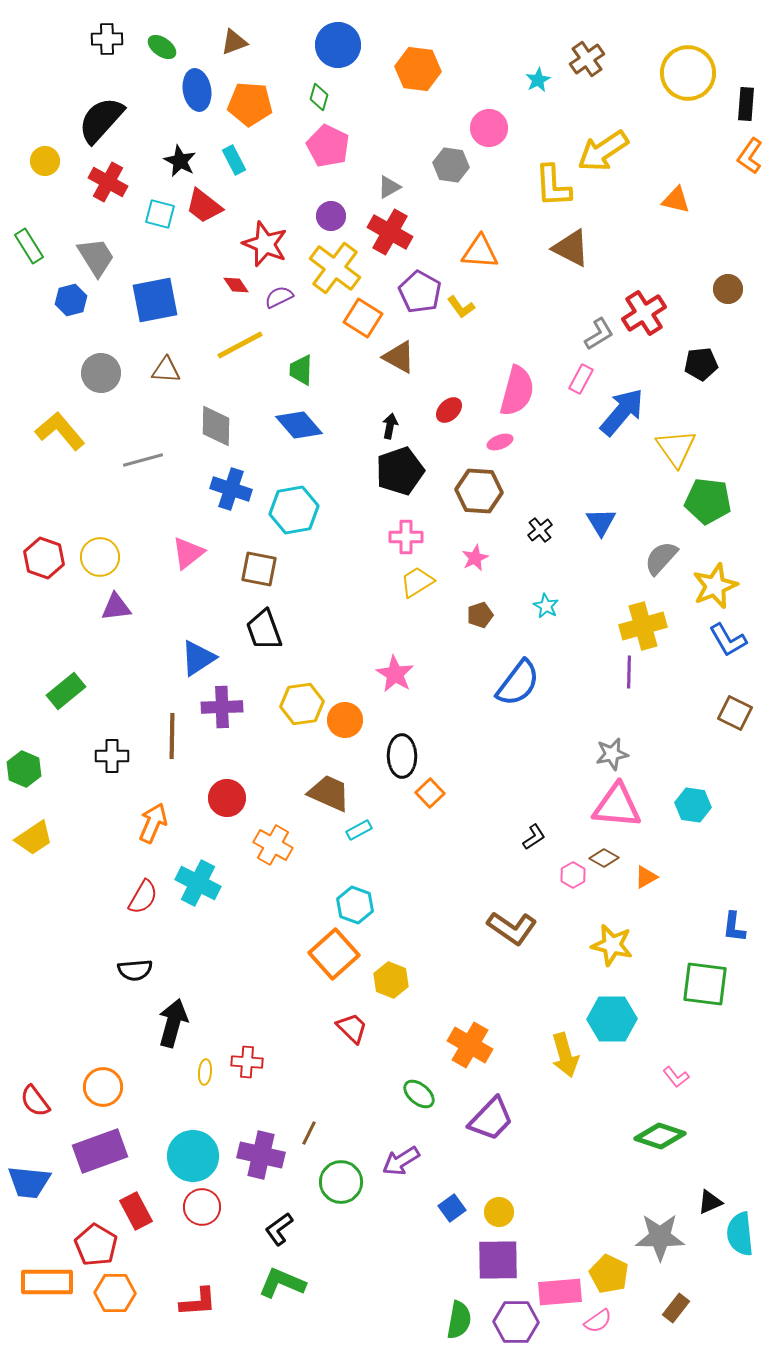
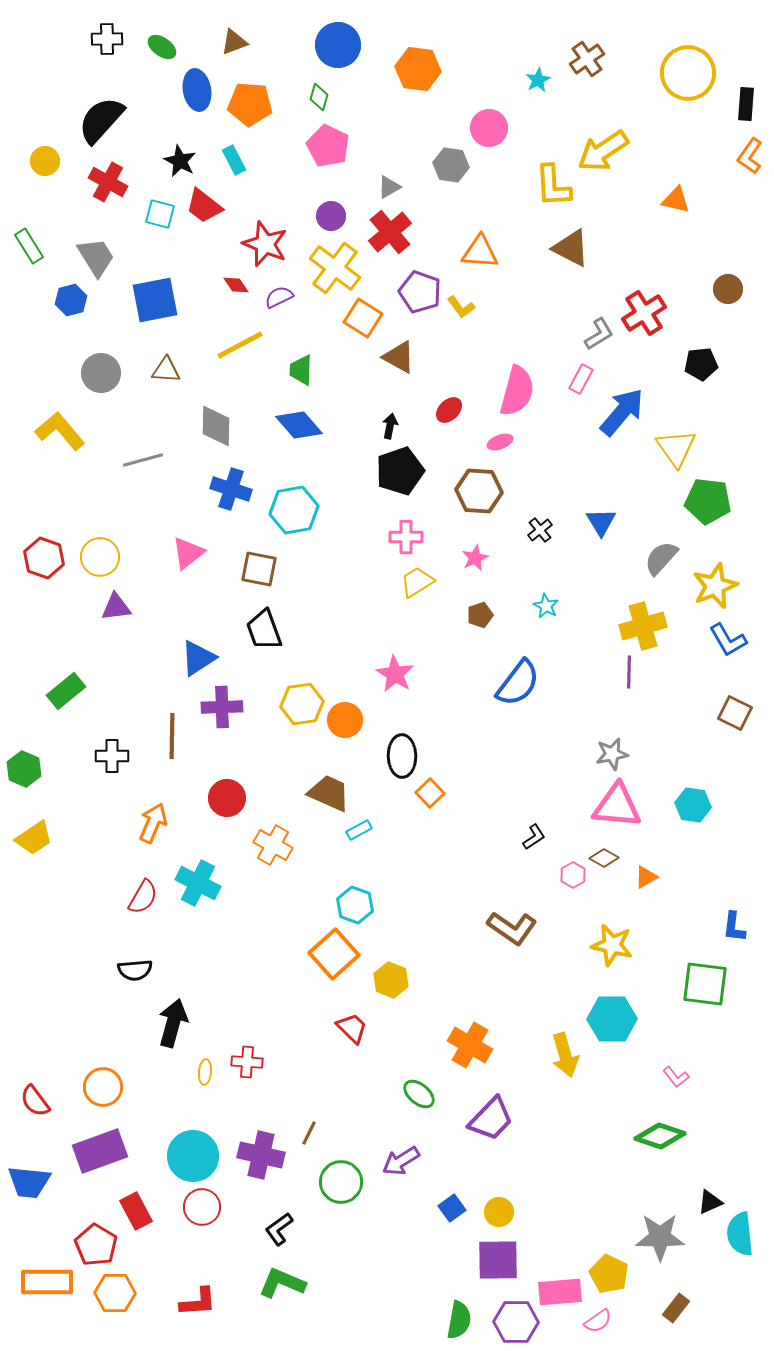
red cross at (390, 232): rotated 21 degrees clockwise
purple pentagon at (420, 292): rotated 9 degrees counterclockwise
